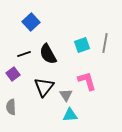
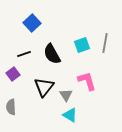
blue square: moved 1 px right, 1 px down
black semicircle: moved 4 px right
cyan triangle: rotated 35 degrees clockwise
